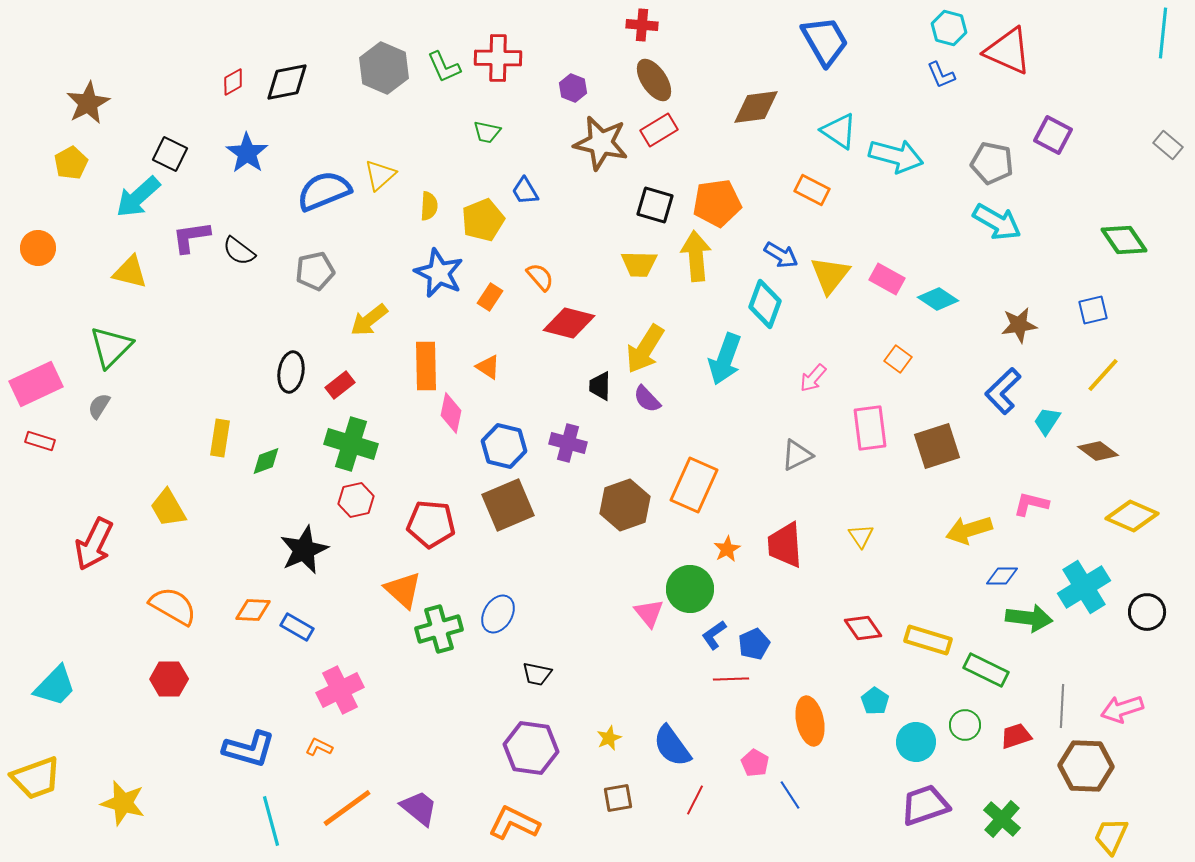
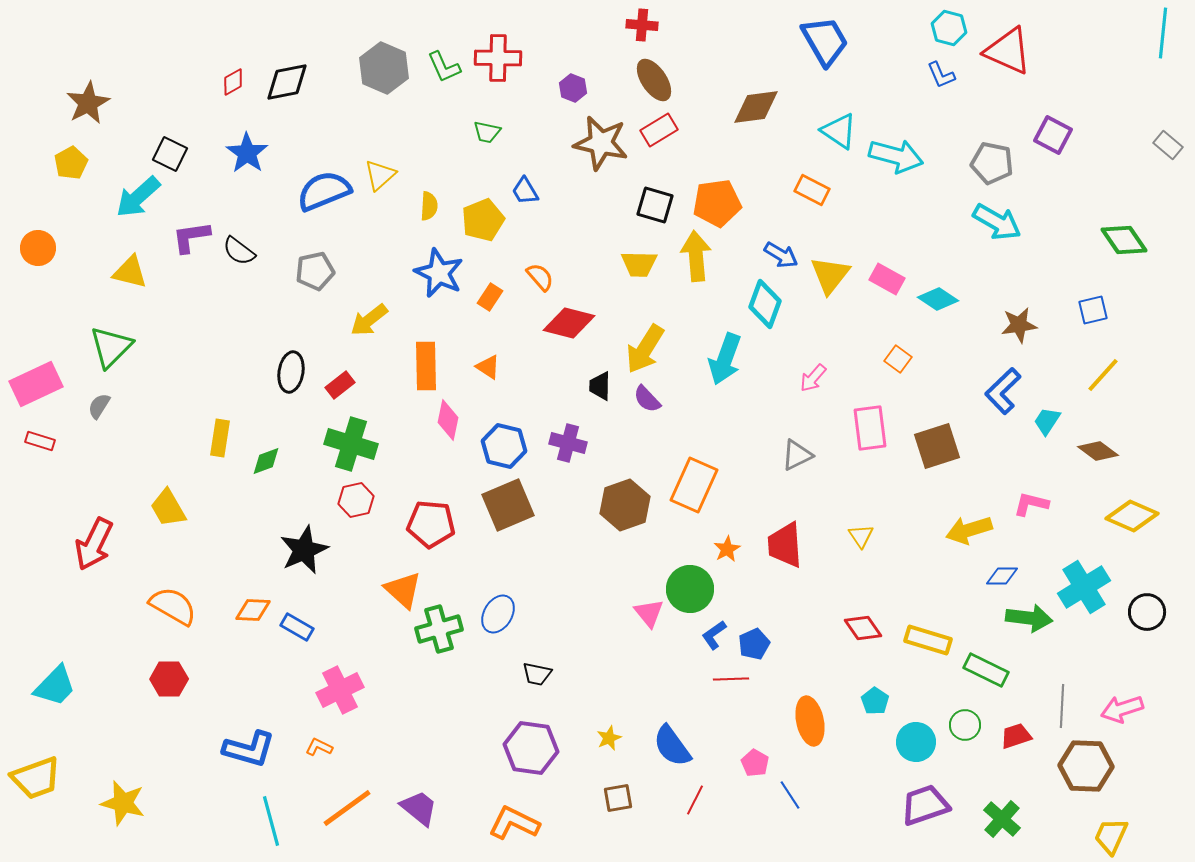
pink diamond at (451, 413): moved 3 px left, 7 px down
